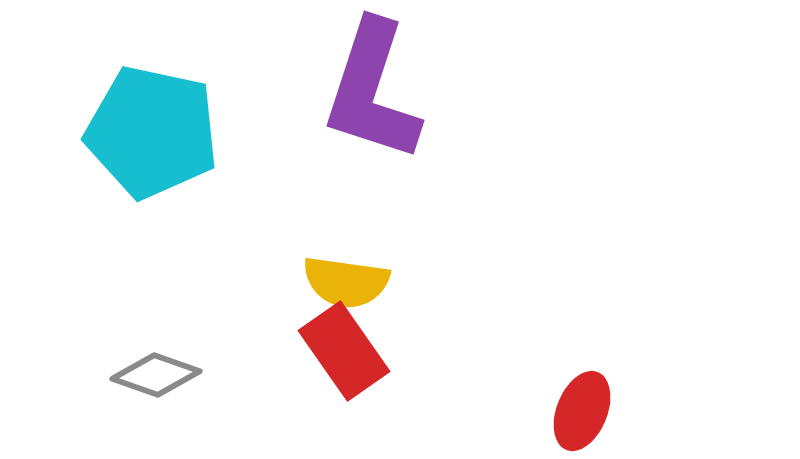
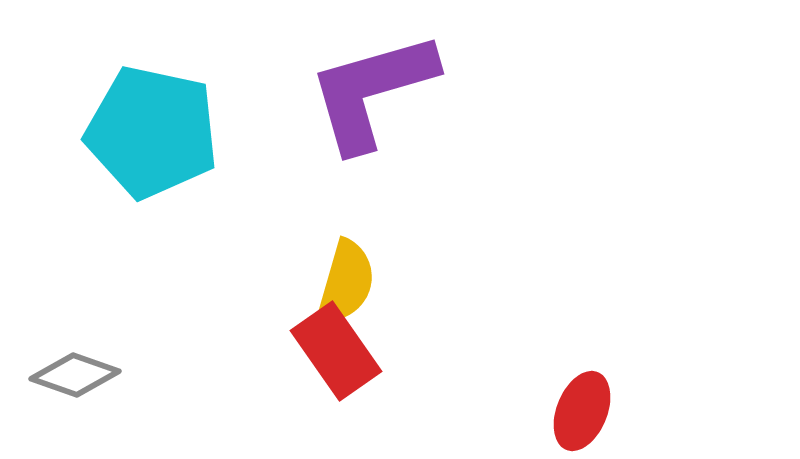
purple L-shape: rotated 56 degrees clockwise
yellow semicircle: rotated 82 degrees counterclockwise
red rectangle: moved 8 px left
gray diamond: moved 81 px left
